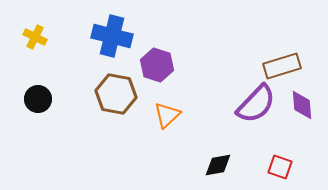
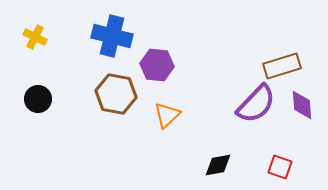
purple hexagon: rotated 12 degrees counterclockwise
